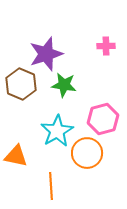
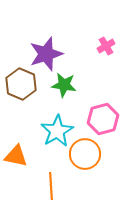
pink cross: rotated 30 degrees counterclockwise
orange circle: moved 2 px left, 1 px down
